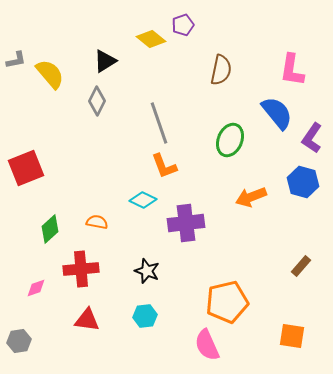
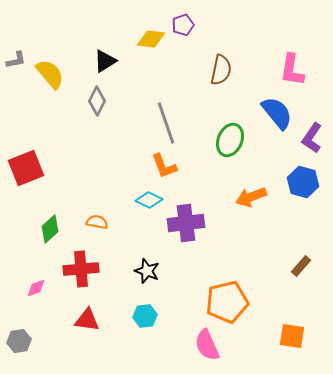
yellow diamond: rotated 32 degrees counterclockwise
gray line: moved 7 px right
cyan diamond: moved 6 px right
